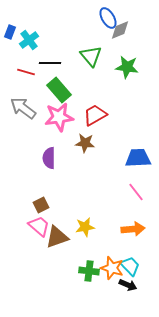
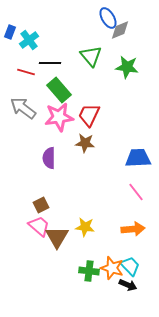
red trapezoid: moved 6 px left; rotated 35 degrees counterclockwise
yellow star: rotated 18 degrees clockwise
brown triangle: rotated 40 degrees counterclockwise
